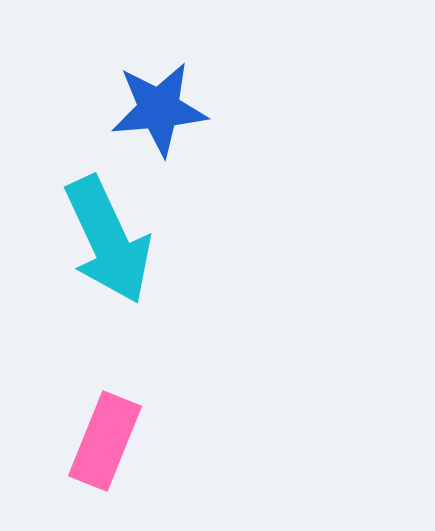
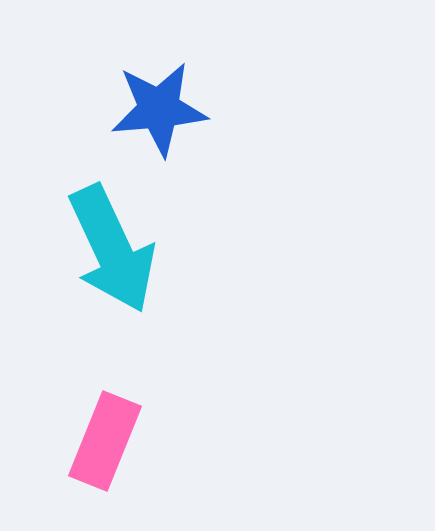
cyan arrow: moved 4 px right, 9 px down
